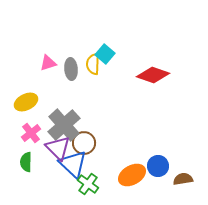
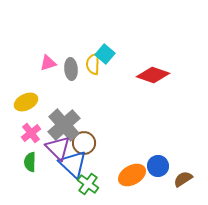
green semicircle: moved 4 px right
brown semicircle: rotated 24 degrees counterclockwise
